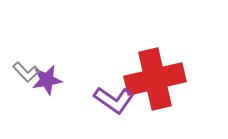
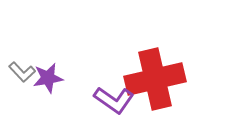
gray L-shape: moved 4 px left
purple star: moved 1 px right, 2 px up
